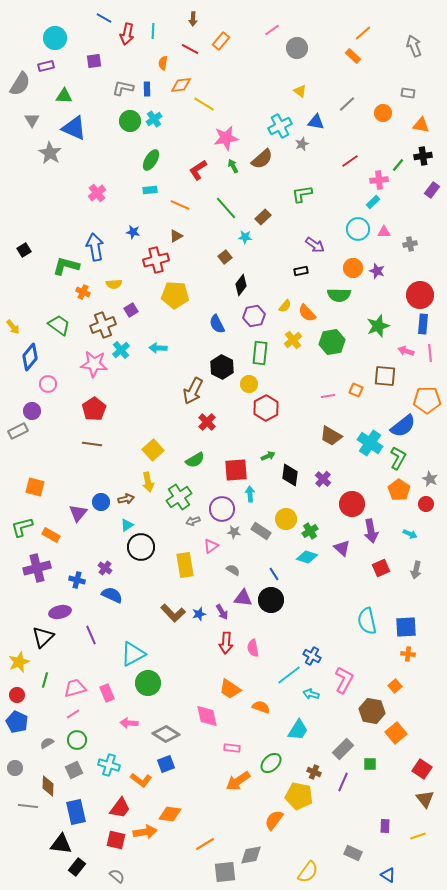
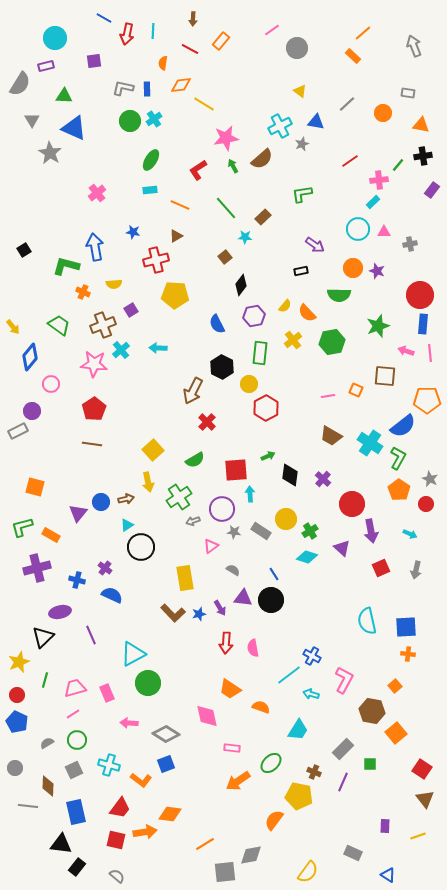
pink circle at (48, 384): moved 3 px right
yellow rectangle at (185, 565): moved 13 px down
purple arrow at (222, 612): moved 2 px left, 4 px up
